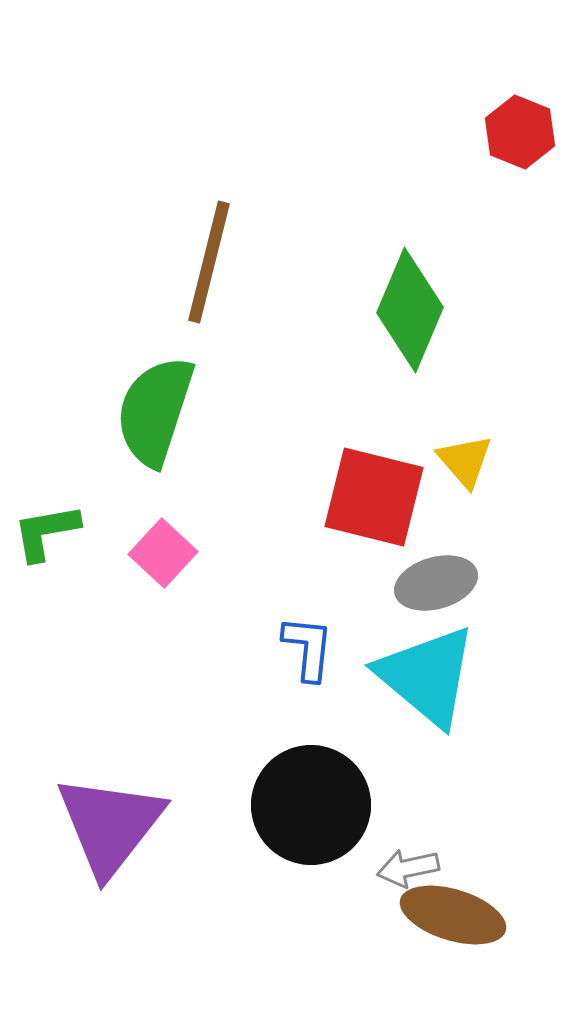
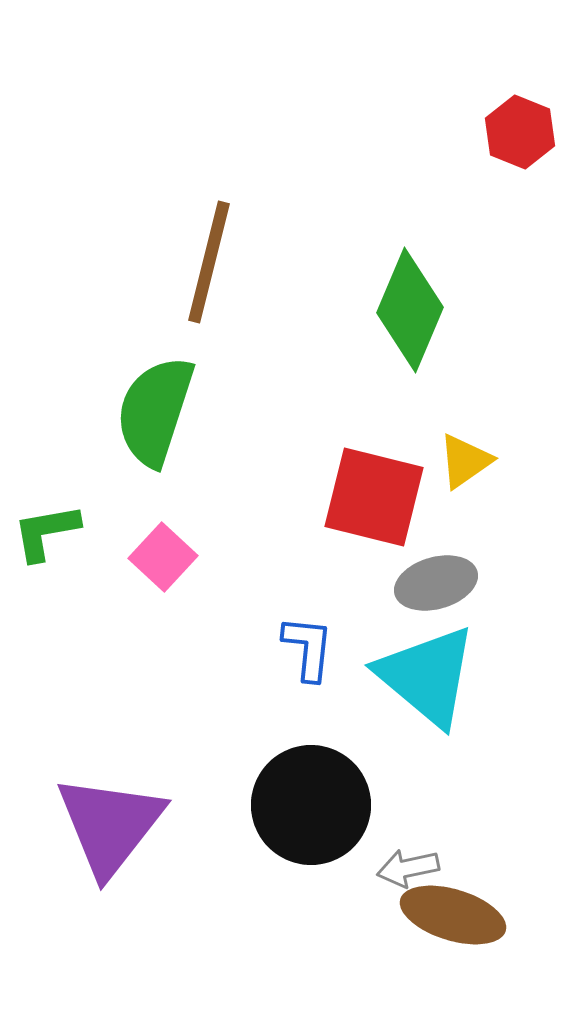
yellow triangle: rotated 36 degrees clockwise
pink square: moved 4 px down
